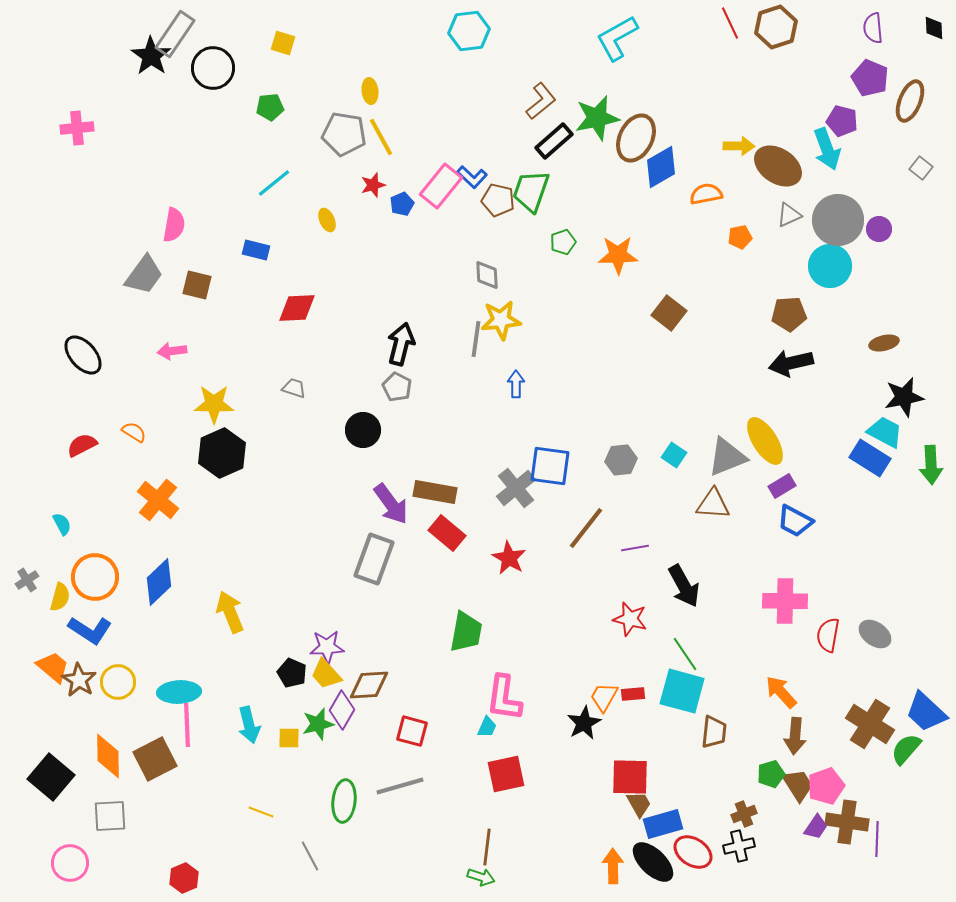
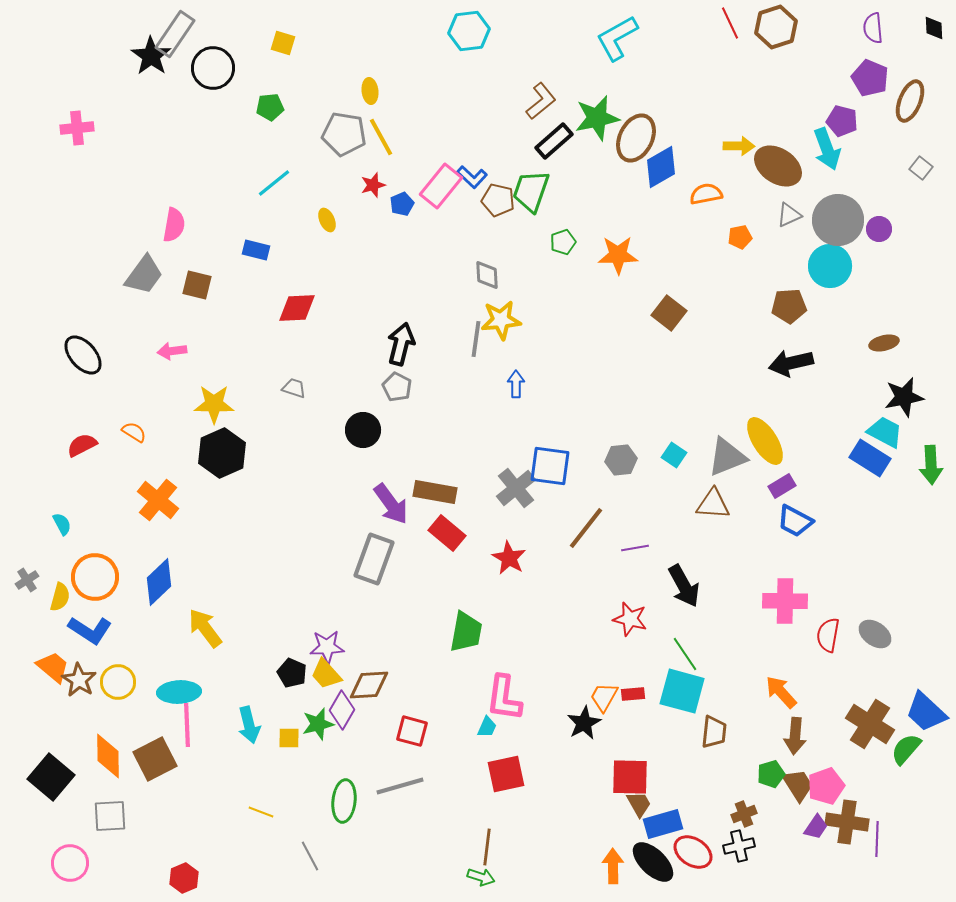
brown pentagon at (789, 314): moved 8 px up
yellow arrow at (230, 612): moved 25 px left, 16 px down; rotated 15 degrees counterclockwise
